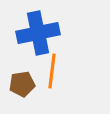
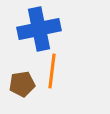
blue cross: moved 1 px right, 4 px up
